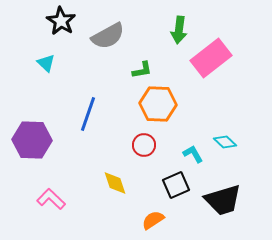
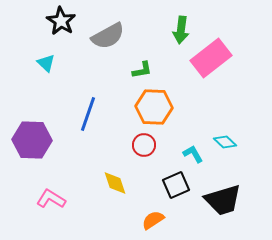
green arrow: moved 2 px right
orange hexagon: moved 4 px left, 3 px down
pink L-shape: rotated 12 degrees counterclockwise
